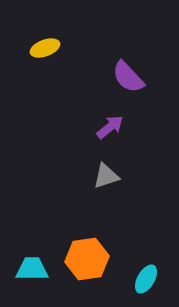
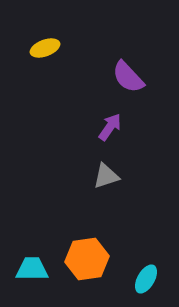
purple arrow: rotated 16 degrees counterclockwise
